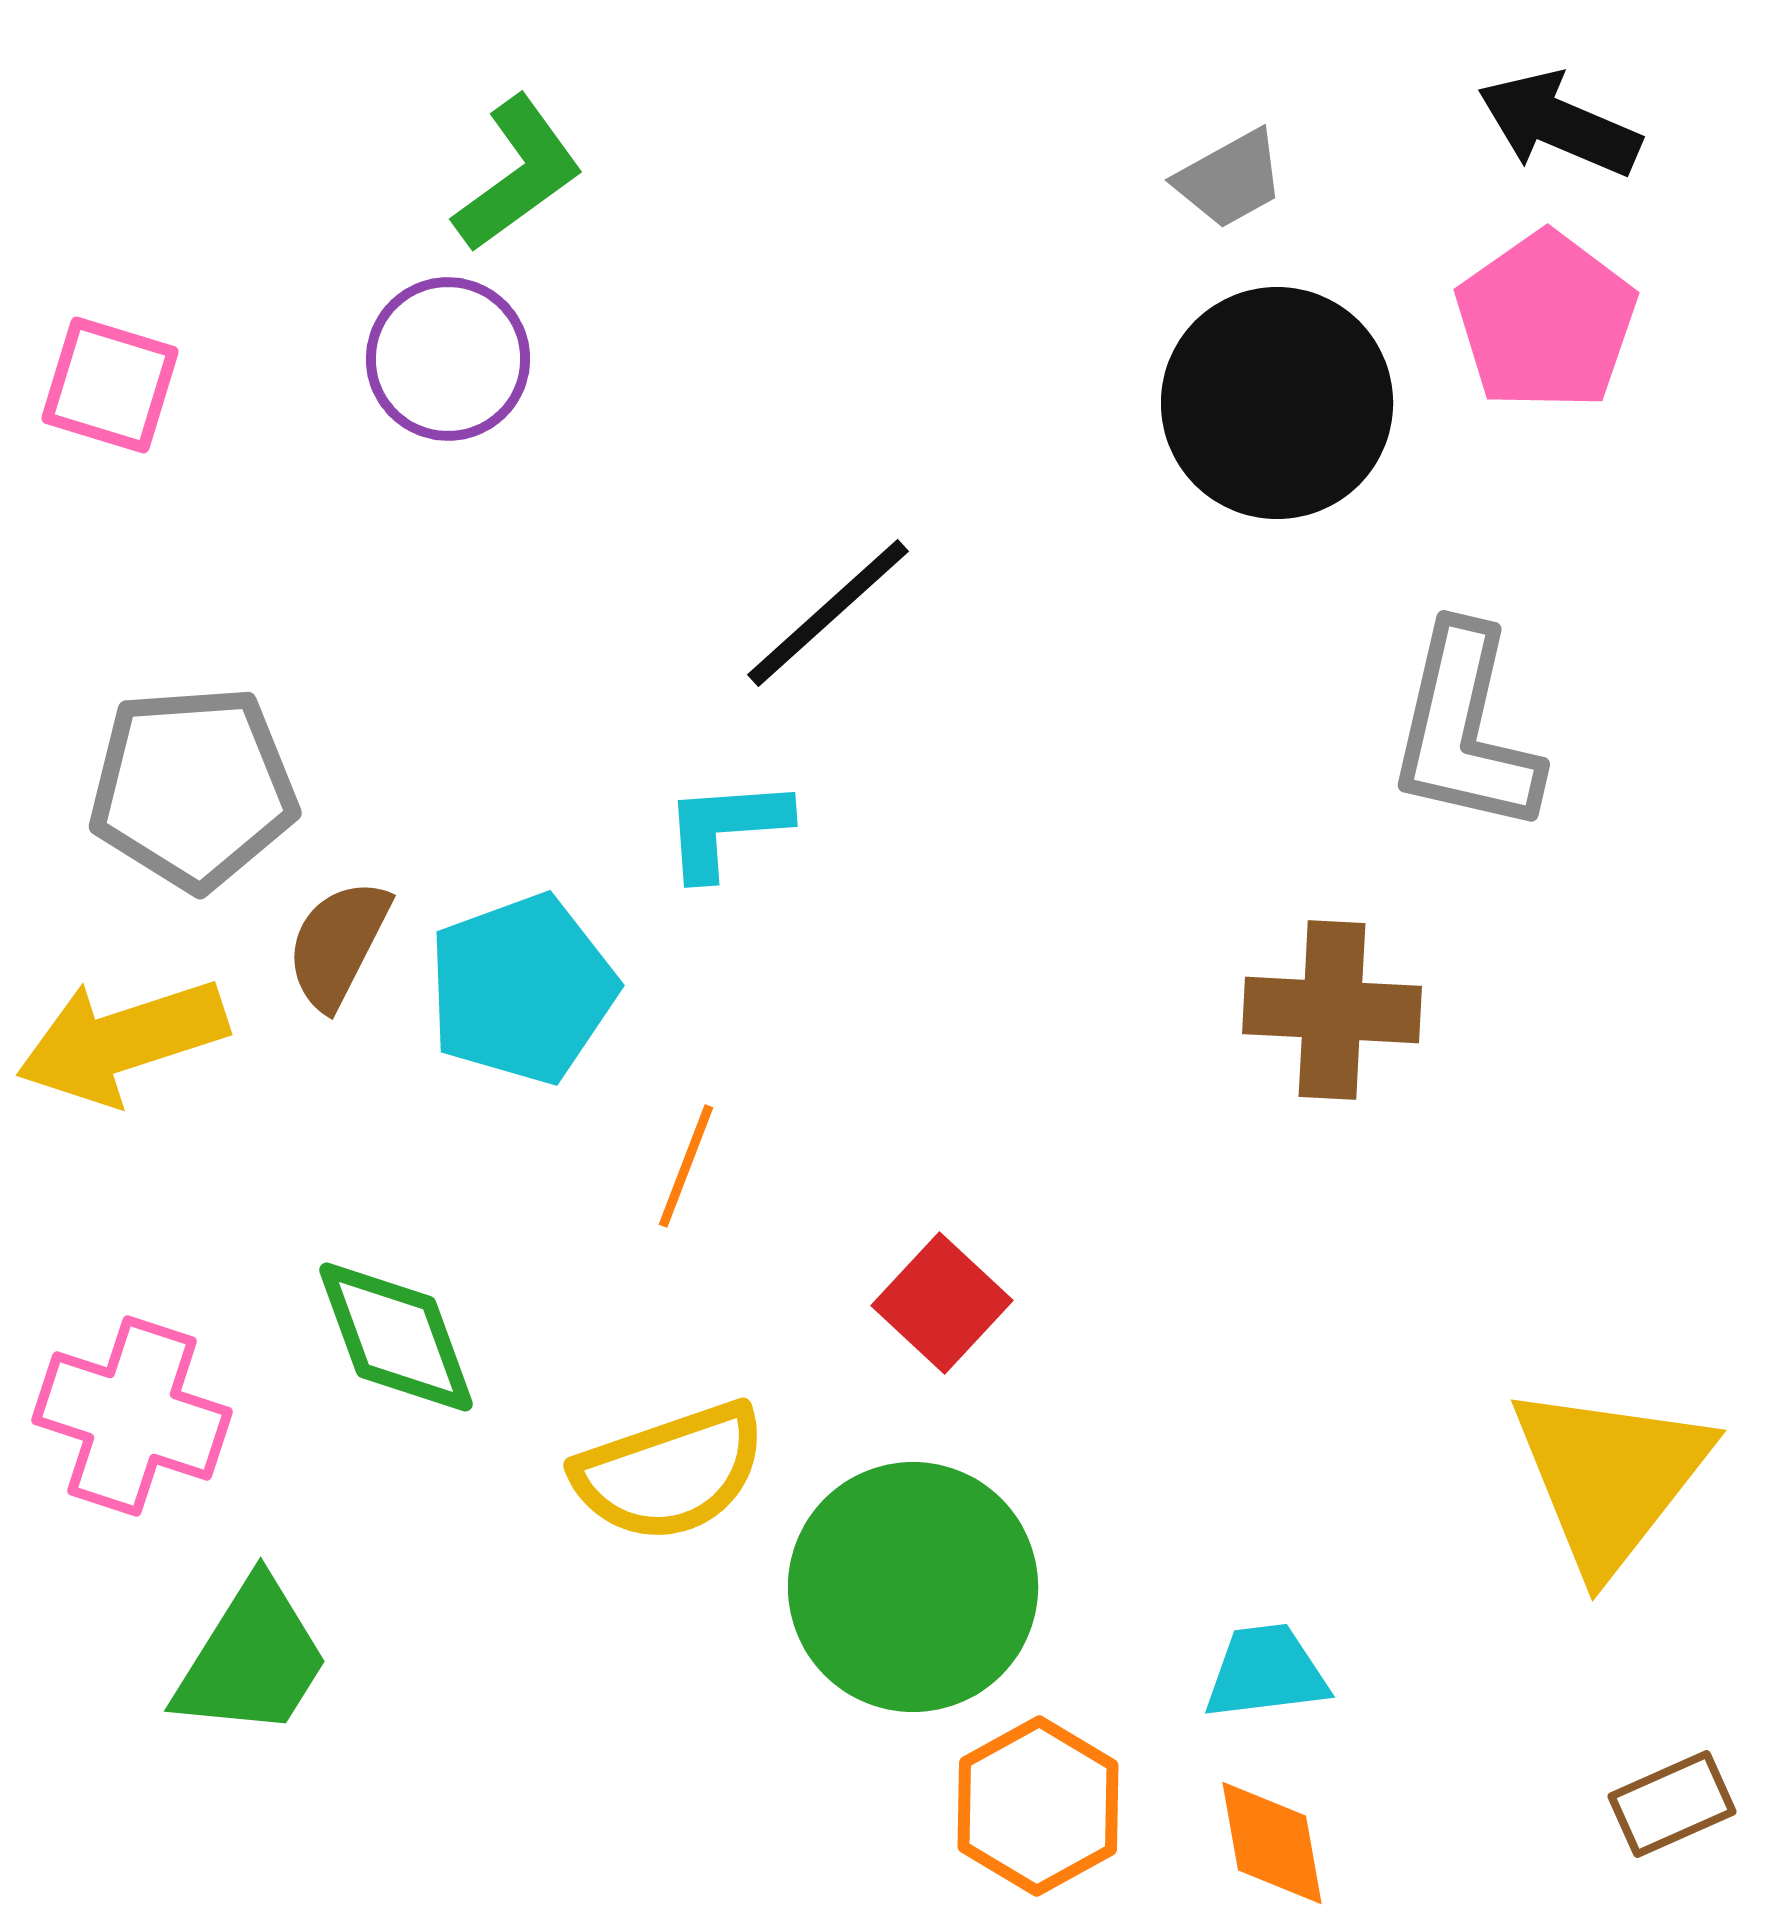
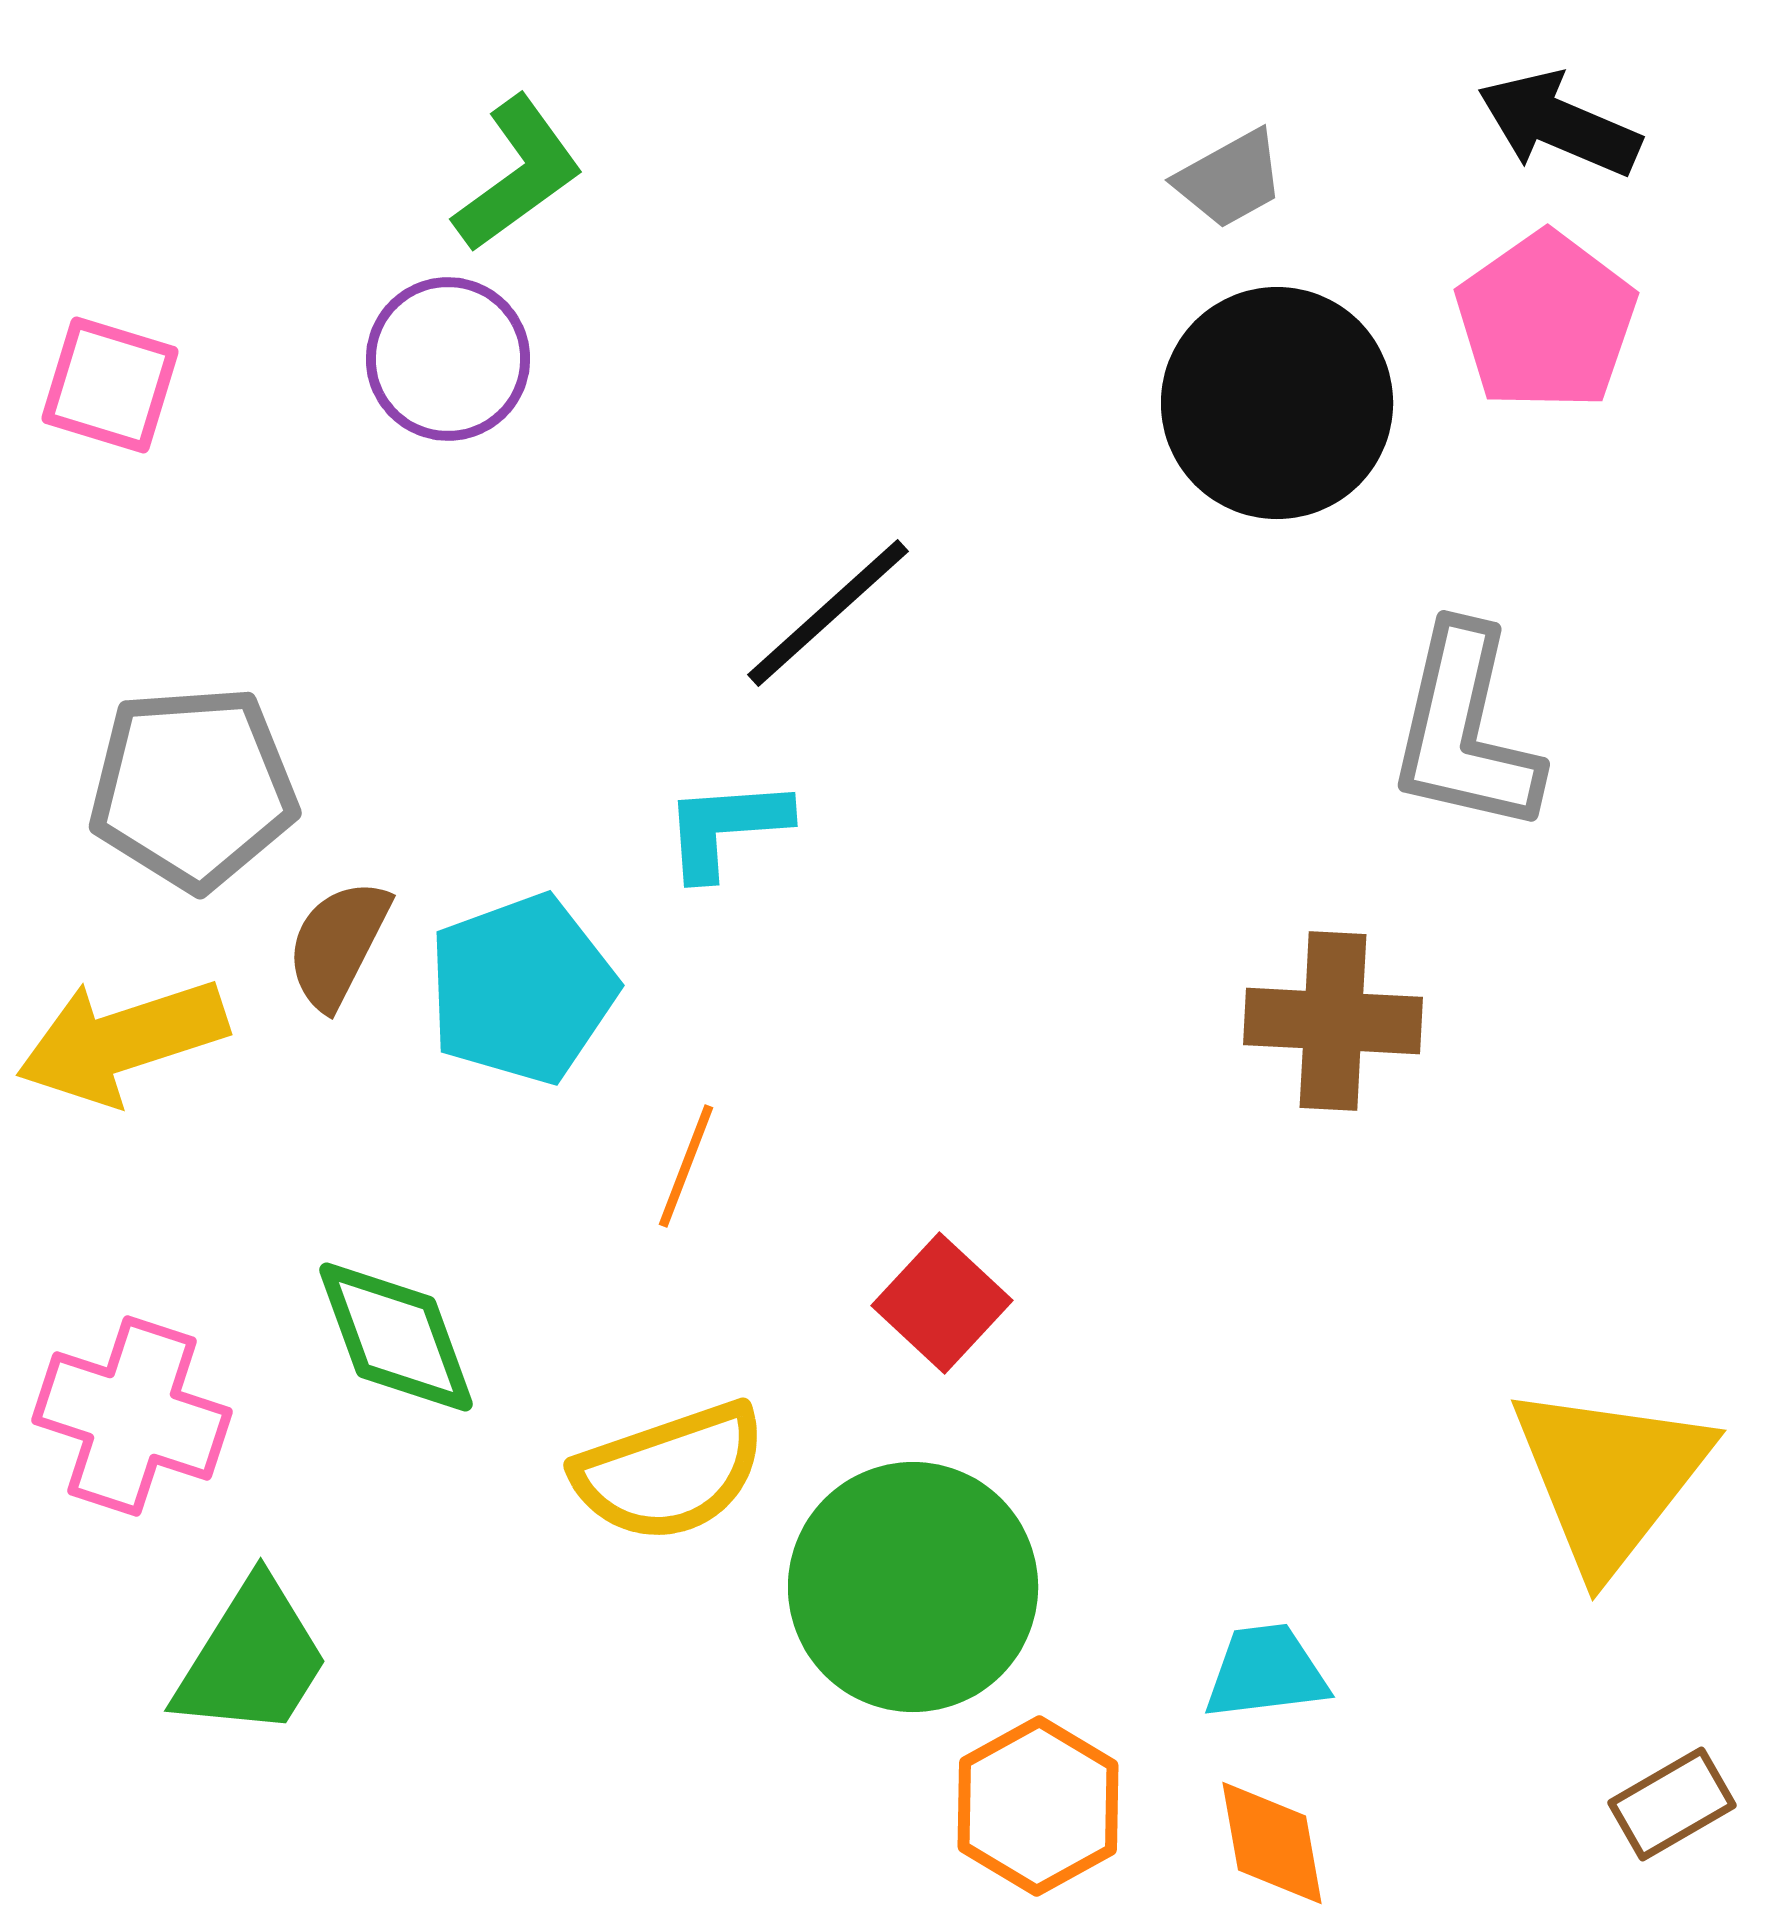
brown cross: moved 1 px right, 11 px down
brown rectangle: rotated 6 degrees counterclockwise
